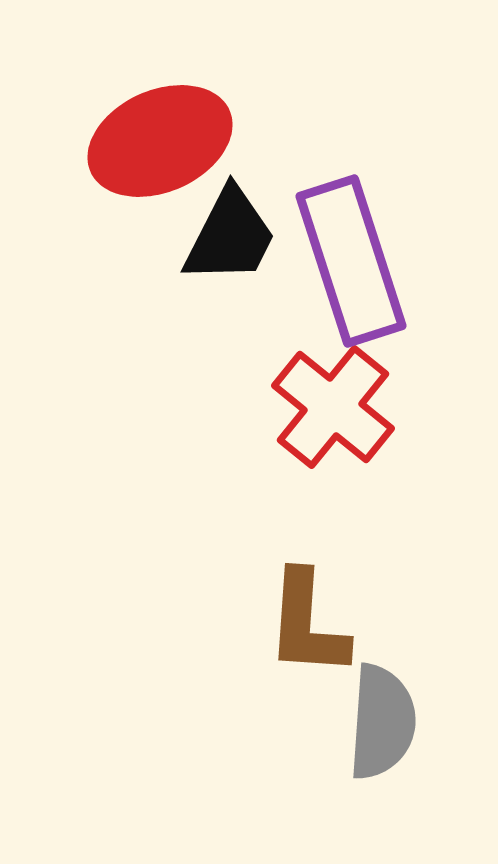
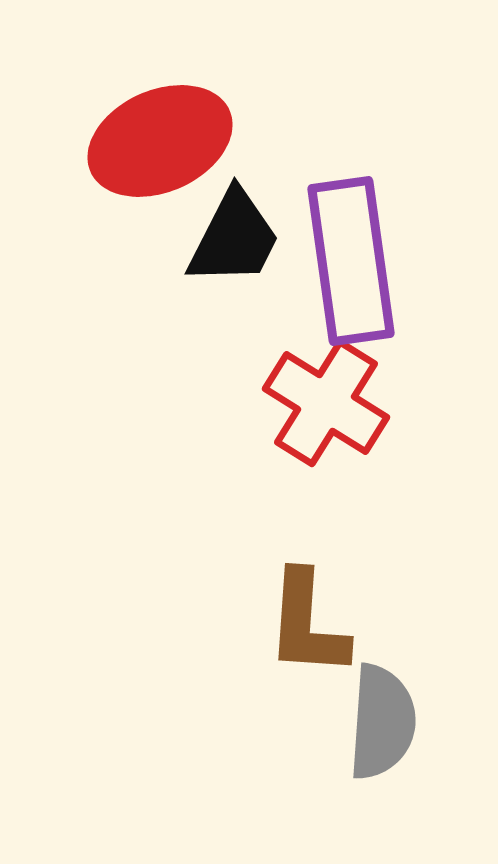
black trapezoid: moved 4 px right, 2 px down
purple rectangle: rotated 10 degrees clockwise
red cross: moved 7 px left, 4 px up; rotated 7 degrees counterclockwise
